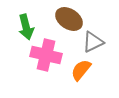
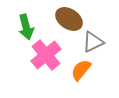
pink cross: rotated 36 degrees clockwise
